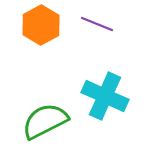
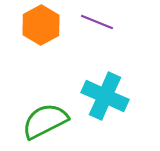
purple line: moved 2 px up
